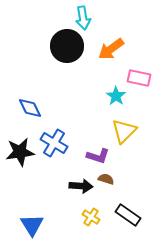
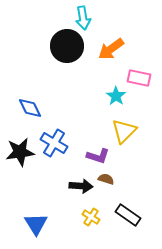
blue triangle: moved 4 px right, 1 px up
